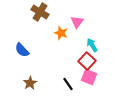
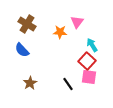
brown cross: moved 13 px left, 12 px down
orange star: moved 1 px left, 1 px up; rotated 16 degrees counterclockwise
pink square: rotated 14 degrees counterclockwise
